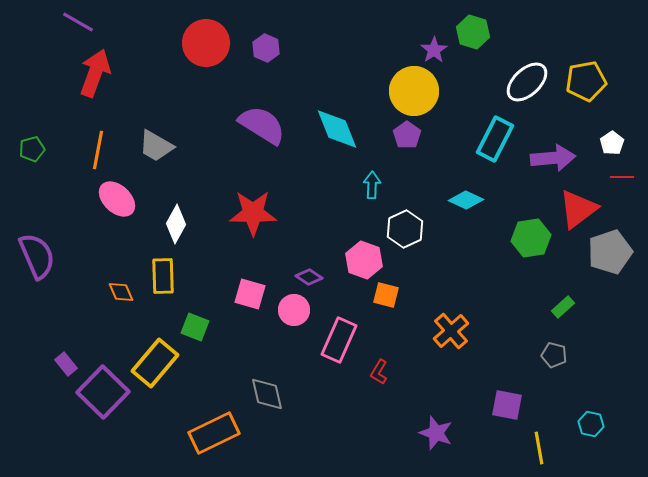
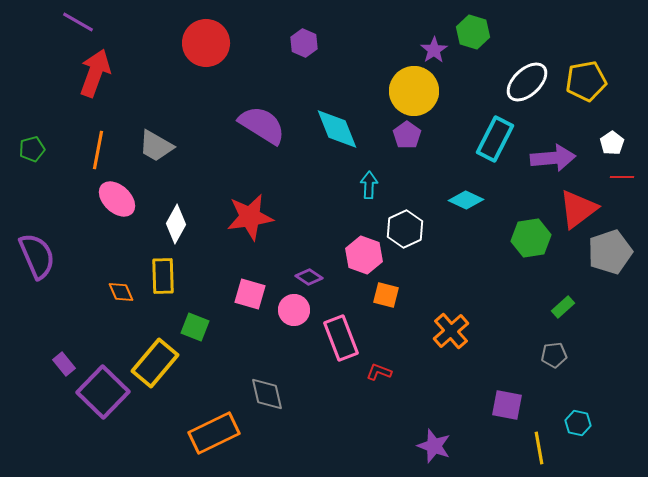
purple hexagon at (266, 48): moved 38 px right, 5 px up
cyan arrow at (372, 185): moved 3 px left
red star at (253, 213): moved 3 px left, 4 px down; rotated 9 degrees counterclockwise
pink hexagon at (364, 260): moved 5 px up
pink rectangle at (339, 340): moved 2 px right, 2 px up; rotated 45 degrees counterclockwise
gray pentagon at (554, 355): rotated 20 degrees counterclockwise
purple rectangle at (66, 364): moved 2 px left
red L-shape at (379, 372): rotated 80 degrees clockwise
cyan hexagon at (591, 424): moved 13 px left, 1 px up
purple star at (436, 433): moved 2 px left, 13 px down
